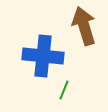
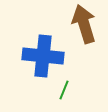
brown arrow: moved 2 px up
